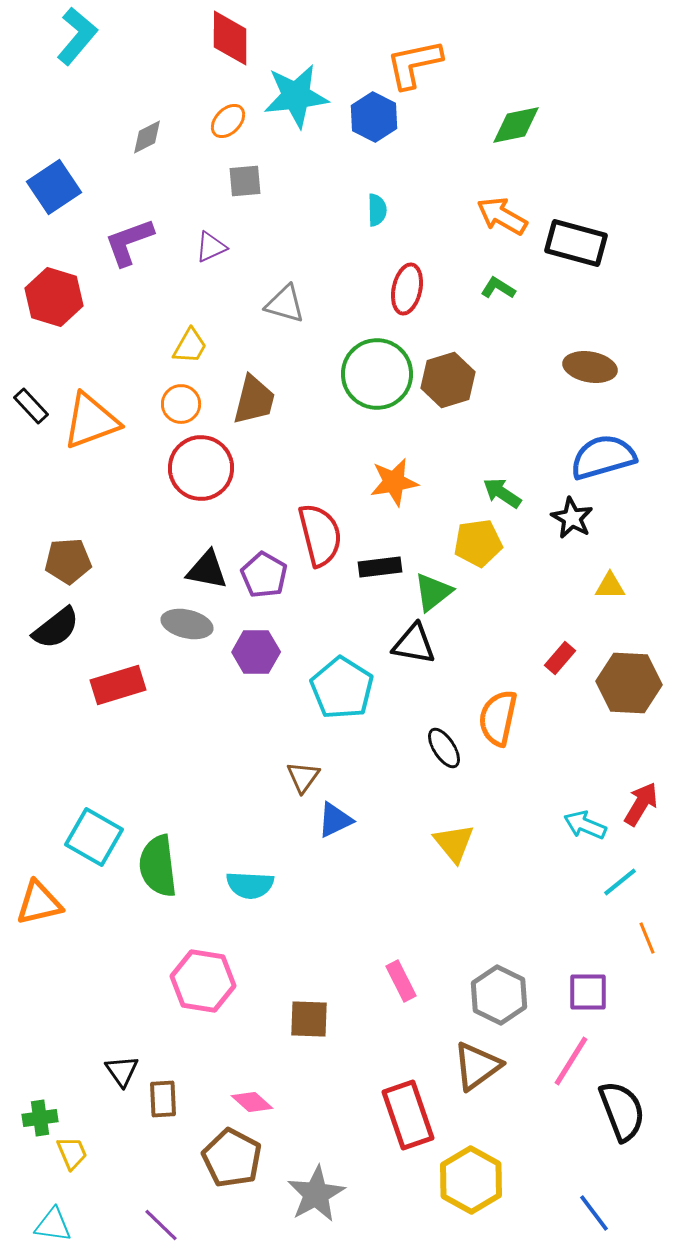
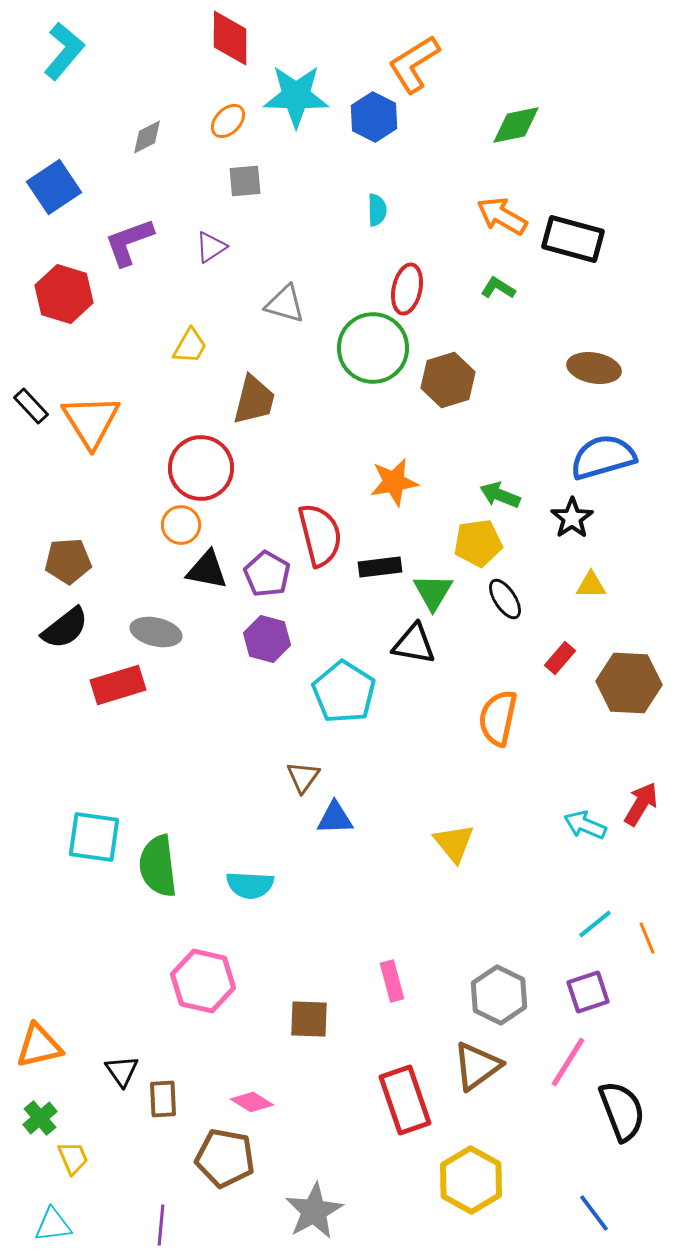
cyan L-shape at (77, 36): moved 13 px left, 15 px down
orange L-shape at (414, 64): rotated 20 degrees counterclockwise
cyan star at (296, 96): rotated 8 degrees clockwise
black rectangle at (576, 243): moved 3 px left, 4 px up
purple triangle at (211, 247): rotated 8 degrees counterclockwise
red hexagon at (54, 297): moved 10 px right, 3 px up
brown ellipse at (590, 367): moved 4 px right, 1 px down
green circle at (377, 374): moved 4 px left, 26 px up
orange circle at (181, 404): moved 121 px down
orange triangle at (91, 421): rotated 42 degrees counterclockwise
green arrow at (502, 493): moved 2 px left, 2 px down; rotated 12 degrees counterclockwise
black star at (572, 518): rotated 9 degrees clockwise
purple pentagon at (264, 575): moved 3 px right, 1 px up
yellow triangle at (610, 586): moved 19 px left, 1 px up
green triangle at (433, 592): rotated 21 degrees counterclockwise
gray ellipse at (187, 624): moved 31 px left, 8 px down
black semicircle at (56, 628): moved 9 px right
purple hexagon at (256, 652): moved 11 px right, 13 px up; rotated 15 degrees clockwise
cyan pentagon at (342, 688): moved 2 px right, 4 px down
black ellipse at (444, 748): moved 61 px right, 149 px up
blue triangle at (335, 820): moved 2 px up; rotated 24 degrees clockwise
cyan square at (94, 837): rotated 22 degrees counterclockwise
cyan line at (620, 882): moved 25 px left, 42 px down
orange triangle at (39, 903): moved 143 px down
pink hexagon at (203, 981): rotated 4 degrees clockwise
pink rectangle at (401, 981): moved 9 px left; rotated 12 degrees clockwise
purple square at (588, 992): rotated 18 degrees counterclockwise
pink line at (571, 1061): moved 3 px left, 1 px down
pink diamond at (252, 1102): rotated 9 degrees counterclockwise
red rectangle at (408, 1115): moved 3 px left, 15 px up
green cross at (40, 1118): rotated 32 degrees counterclockwise
yellow trapezoid at (72, 1153): moved 1 px right, 5 px down
brown pentagon at (232, 1158): moved 7 px left; rotated 18 degrees counterclockwise
gray star at (316, 1194): moved 2 px left, 17 px down
cyan triangle at (53, 1225): rotated 15 degrees counterclockwise
purple line at (161, 1225): rotated 51 degrees clockwise
